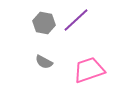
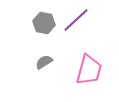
gray semicircle: rotated 120 degrees clockwise
pink trapezoid: rotated 124 degrees clockwise
